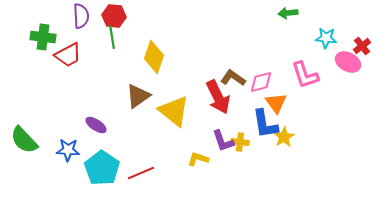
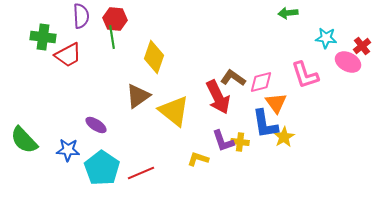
red hexagon: moved 1 px right, 3 px down
